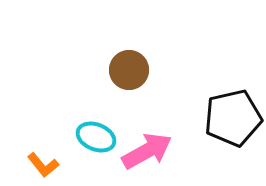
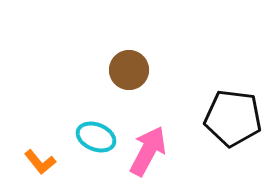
black pentagon: rotated 20 degrees clockwise
pink arrow: moved 1 px right; rotated 33 degrees counterclockwise
orange L-shape: moved 3 px left, 3 px up
